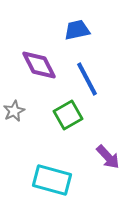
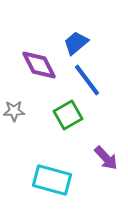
blue trapezoid: moved 1 px left, 13 px down; rotated 28 degrees counterclockwise
blue line: moved 1 px down; rotated 9 degrees counterclockwise
gray star: rotated 25 degrees clockwise
purple arrow: moved 2 px left, 1 px down
